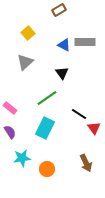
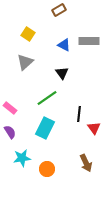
yellow square: moved 1 px down; rotated 16 degrees counterclockwise
gray rectangle: moved 4 px right, 1 px up
black line: rotated 63 degrees clockwise
